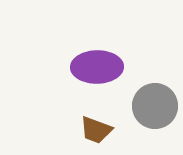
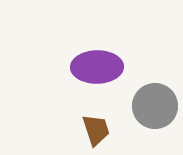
brown trapezoid: rotated 128 degrees counterclockwise
